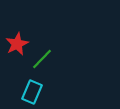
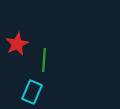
green line: moved 2 px right, 1 px down; rotated 40 degrees counterclockwise
